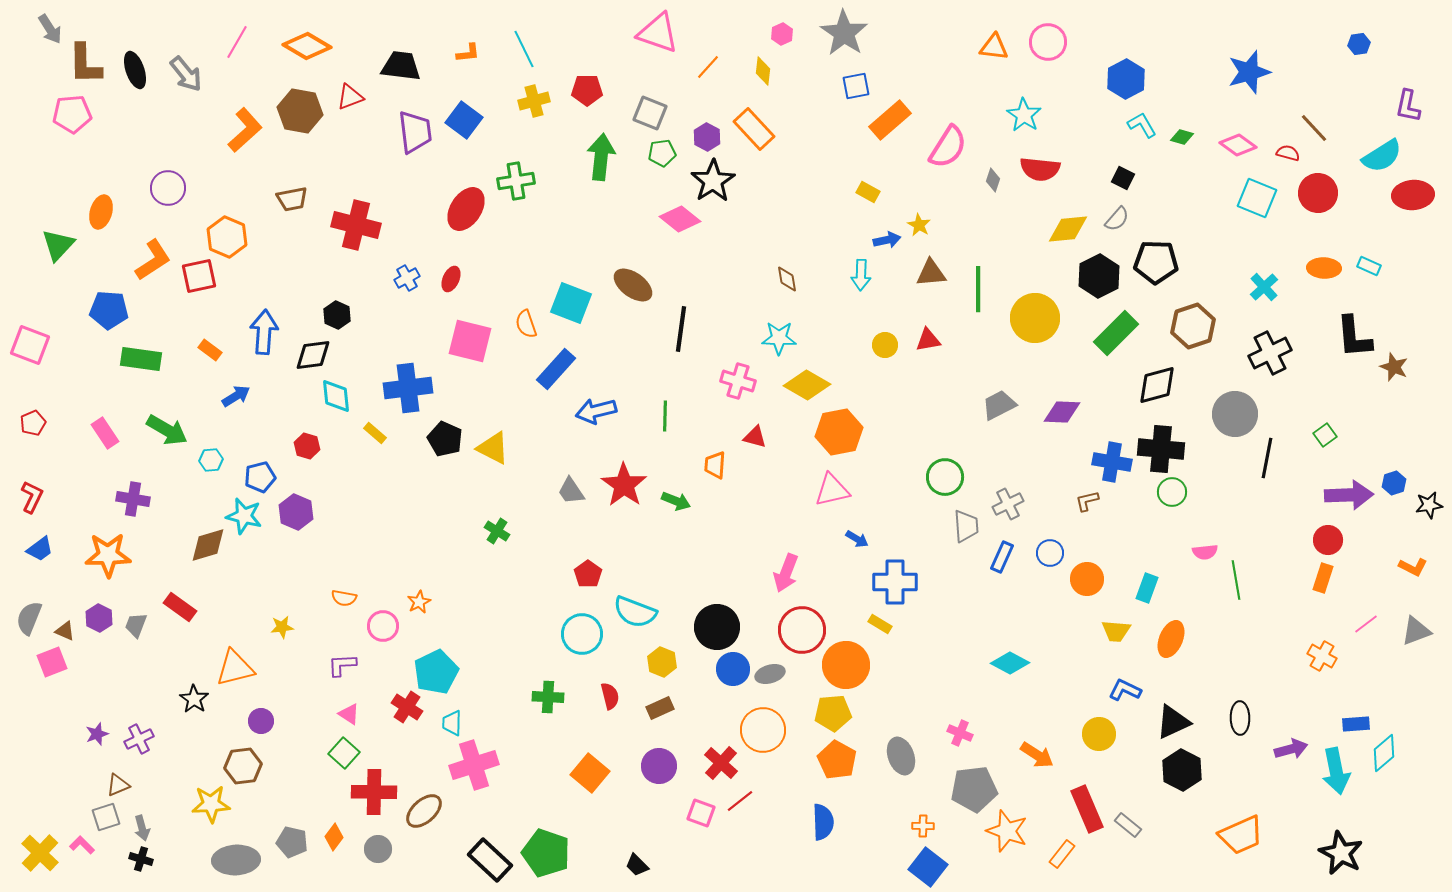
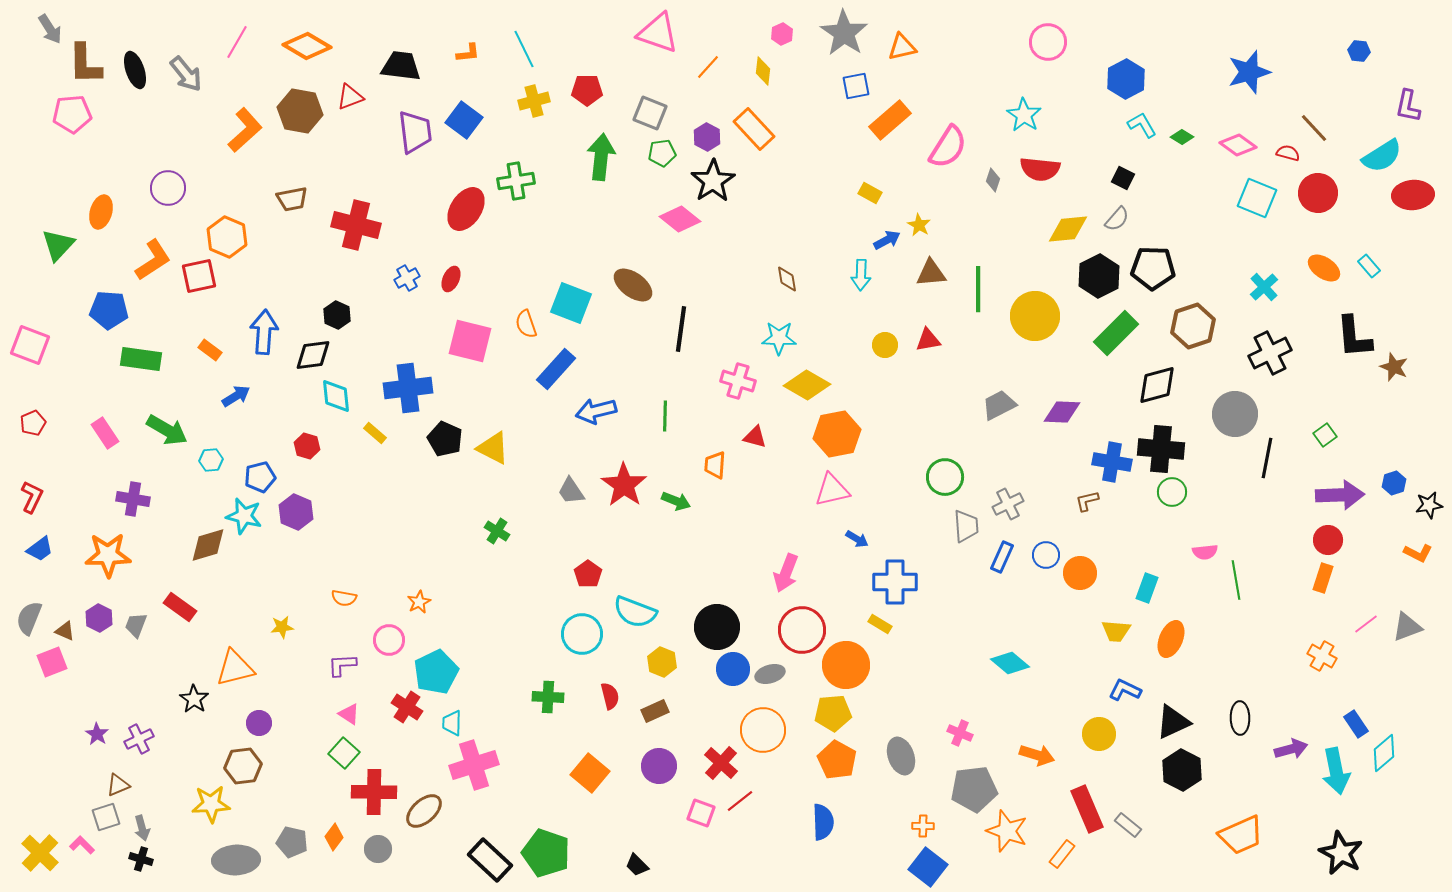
blue hexagon at (1359, 44): moved 7 px down; rotated 15 degrees clockwise
orange triangle at (994, 47): moved 92 px left; rotated 20 degrees counterclockwise
green diamond at (1182, 137): rotated 15 degrees clockwise
yellow rectangle at (868, 192): moved 2 px right, 1 px down
blue arrow at (887, 240): rotated 16 degrees counterclockwise
black pentagon at (1156, 262): moved 3 px left, 6 px down
cyan rectangle at (1369, 266): rotated 25 degrees clockwise
orange ellipse at (1324, 268): rotated 32 degrees clockwise
yellow circle at (1035, 318): moved 2 px up
orange hexagon at (839, 432): moved 2 px left, 2 px down
purple arrow at (1349, 495): moved 9 px left
blue circle at (1050, 553): moved 4 px left, 2 px down
orange L-shape at (1413, 567): moved 5 px right, 14 px up
orange circle at (1087, 579): moved 7 px left, 6 px up
pink circle at (383, 626): moved 6 px right, 14 px down
gray triangle at (1416, 631): moved 9 px left, 4 px up
cyan diamond at (1010, 663): rotated 12 degrees clockwise
brown rectangle at (660, 708): moved 5 px left, 3 px down
purple circle at (261, 721): moved 2 px left, 2 px down
blue rectangle at (1356, 724): rotated 60 degrees clockwise
purple star at (97, 734): rotated 20 degrees counterclockwise
orange arrow at (1037, 755): rotated 16 degrees counterclockwise
